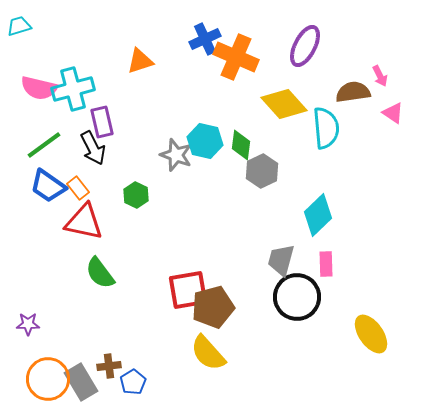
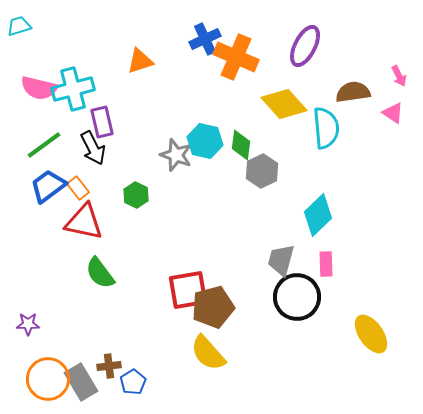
pink arrow: moved 19 px right
blue trapezoid: rotated 108 degrees clockwise
